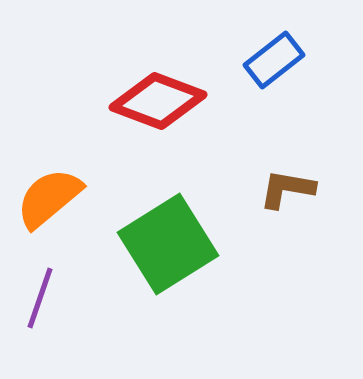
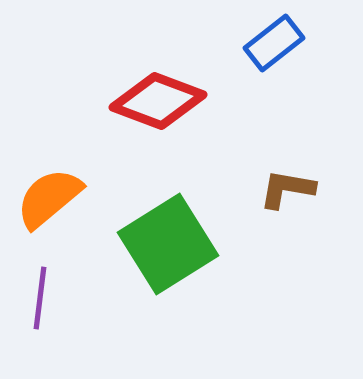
blue rectangle: moved 17 px up
purple line: rotated 12 degrees counterclockwise
